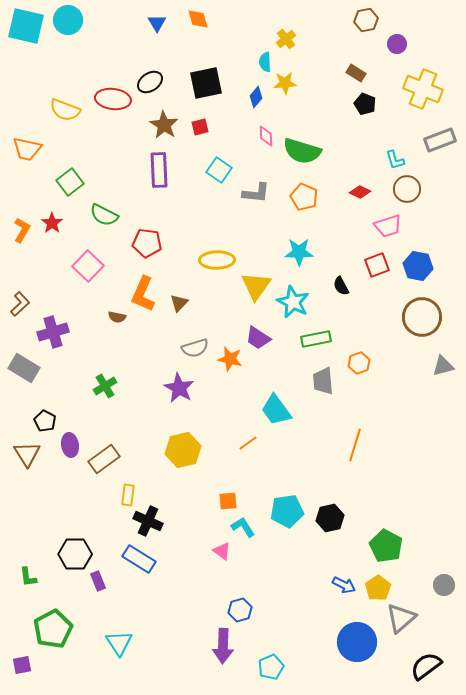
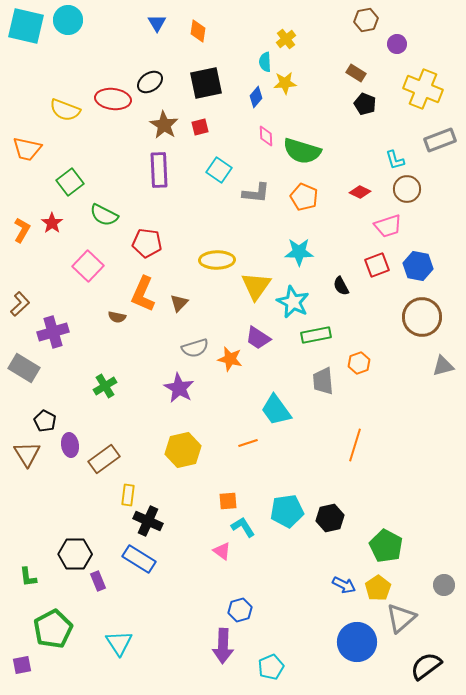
orange diamond at (198, 19): moved 12 px down; rotated 25 degrees clockwise
green rectangle at (316, 339): moved 4 px up
orange line at (248, 443): rotated 18 degrees clockwise
